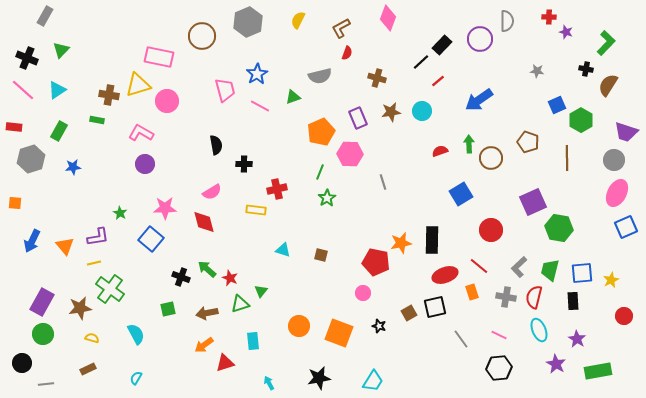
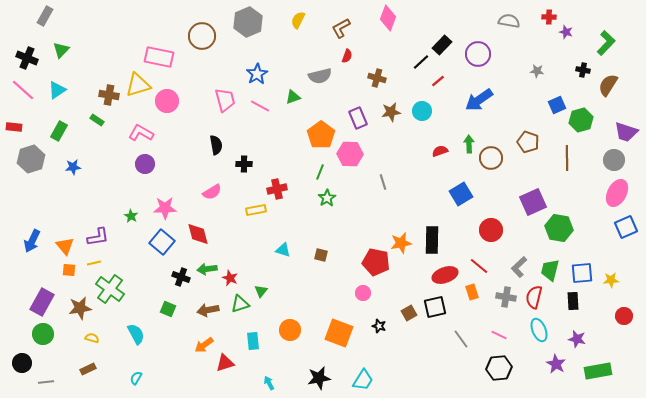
gray semicircle at (507, 21): moved 2 px right; rotated 80 degrees counterclockwise
purple circle at (480, 39): moved 2 px left, 15 px down
red semicircle at (347, 53): moved 3 px down
black cross at (586, 69): moved 3 px left, 1 px down
pink trapezoid at (225, 90): moved 10 px down
green rectangle at (97, 120): rotated 24 degrees clockwise
green hexagon at (581, 120): rotated 15 degrees clockwise
orange pentagon at (321, 132): moved 3 px down; rotated 12 degrees counterclockwise
orange square at (15, 203): moved 54 px right, 67 px down
yellow rectangle at (256, 210): rotated 18 degrees counterclockwise
green star at (120, 213): moved 11 px right, 3 px down
red diamond at (204, 222): moved 6 px left, 12 px down
blue square at (151, 239): moved 11 px right, 3 px down
green arrow at (207, 269): rotated 48 degrees counterclockwise
yellow star at (611, 280): rotated 21 degrees clockwise
green square at (168, 309): rotated 35 degrees clockwise
brown arrow at (207, 313): moved 1 px right, 3 px up
orange circle at (299, 326): moved 9 px left, 4 px down
purple star at (577, 339): rotated 18 degrees counterclockwise
cyan trapezoid at (373, 381): moved 10 px left, 1 px up
gray line at (46, 384): moved 2 px up
